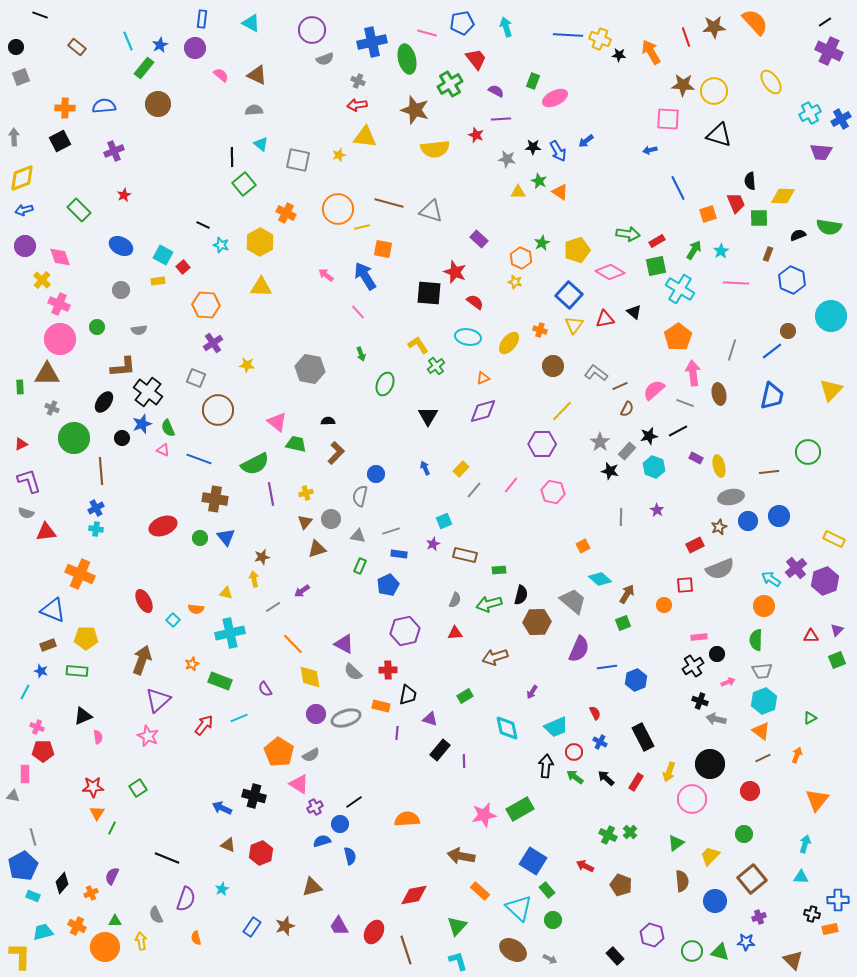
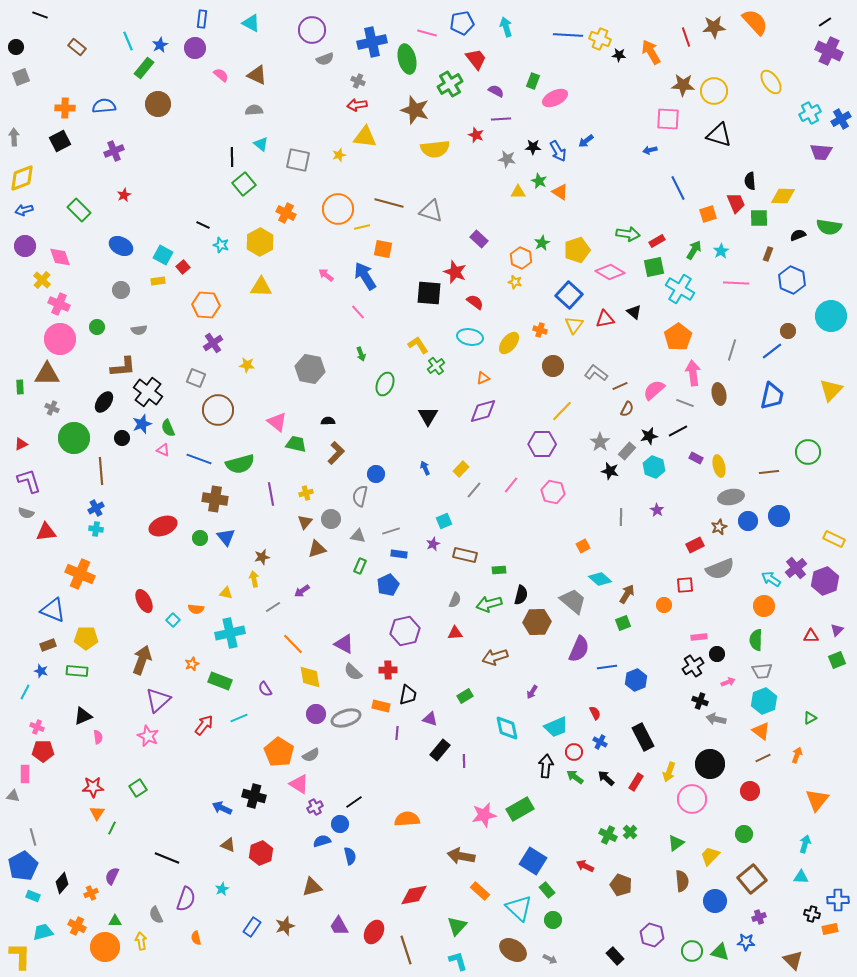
green square at (656, 266): moved 2 px left, 1 px down
cyan ellipse at (468, 337): moved 2 px right
green semicircle at (255, 464): moved 15 px left; rotated 12 degrees clockwise
